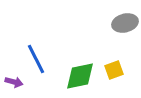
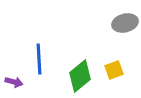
blue line: moved 3 px right; rotated 24 degrees clockwise
green diamond: rotated 28 degrees counterclockwise
